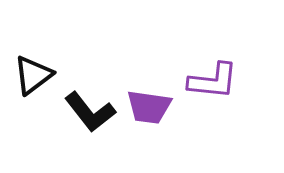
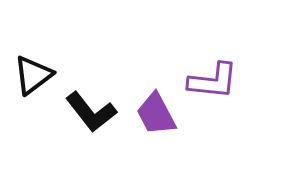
purple trapezoid: moved 7 px right, 7 px down; rotated 54 degrees clockwise
black L-shape: moved 1 px right
